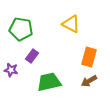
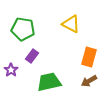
green pentagon: moved 2 px right
purple star: rotated 24 degrees clockwise
